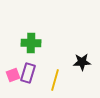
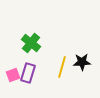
green cross: rotated 36 degrees clockwise
yellow line: moved 7 px right, 13 px up
